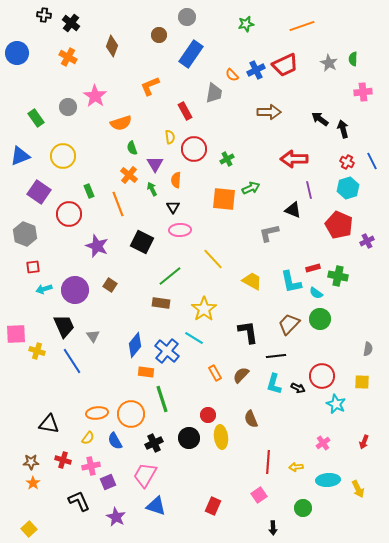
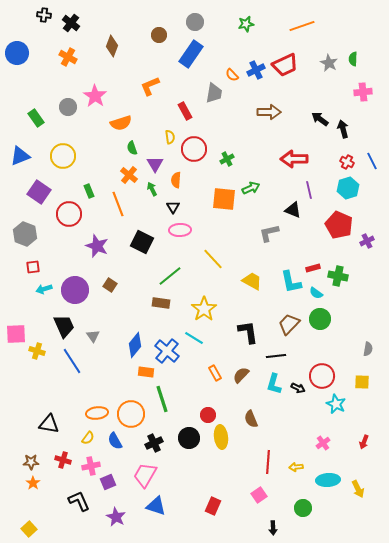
gray circle at (187, 17): moved 8 px right, 5 px down
